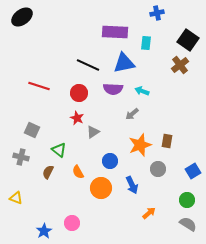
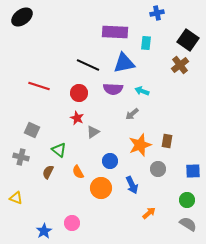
blue square: rotated 28 degrees clockwise
